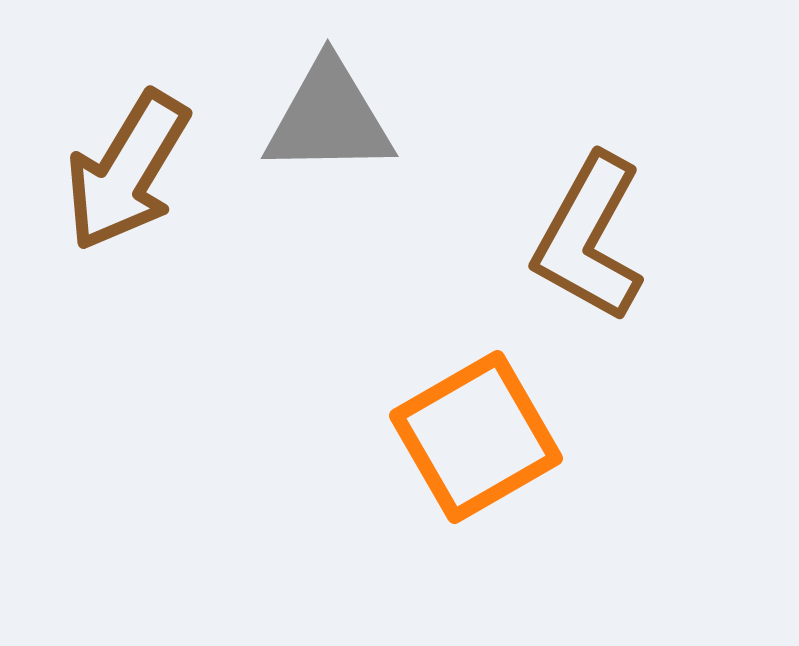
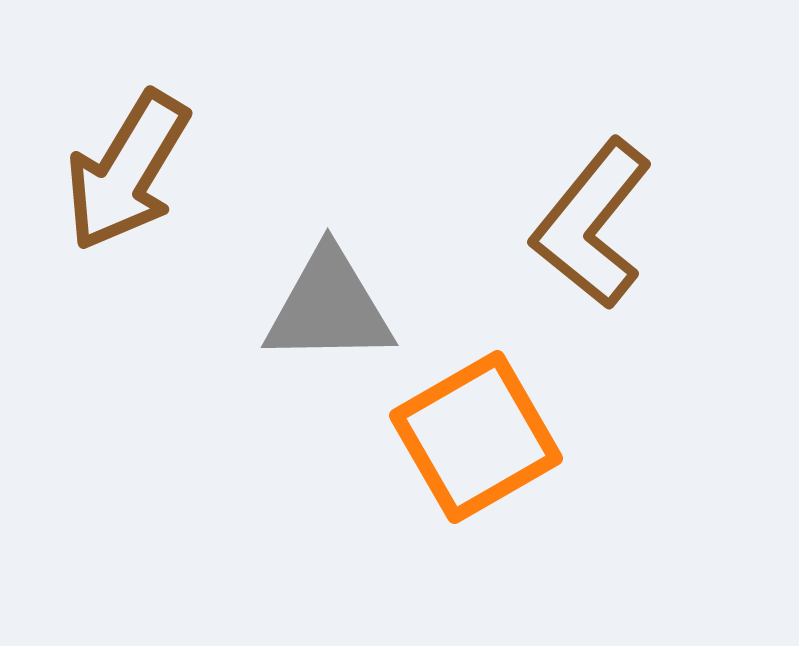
gray triangle: moved 189 px down
brown L-shape: moved 3 px right, 14 px up; rotated 10 degrees clockwise
